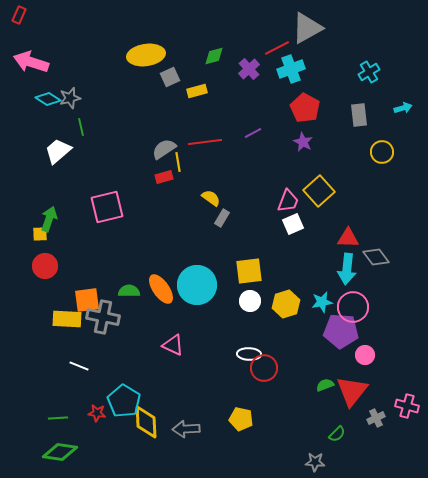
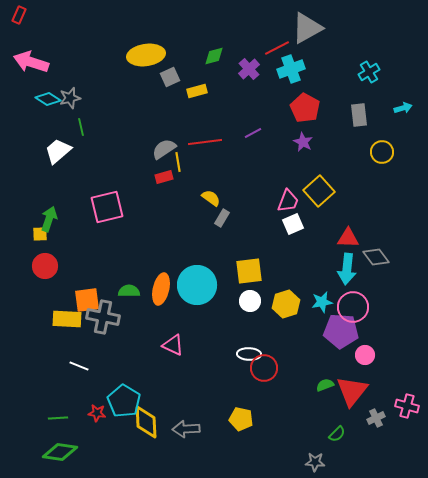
orange ellipse at (161, 289): rotated 48 degrees clockwise
